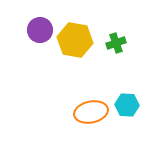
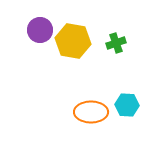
yellow hexagon: moved 2 px left, 1 px down
orange ellipse: rotated 12 degrees clockwise
